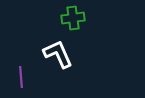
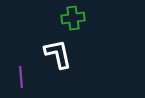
white L-shape: rotated 12 degrees clockwise
